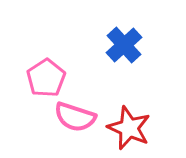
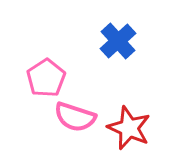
blue cross: moved 6 px left, 4 px up
